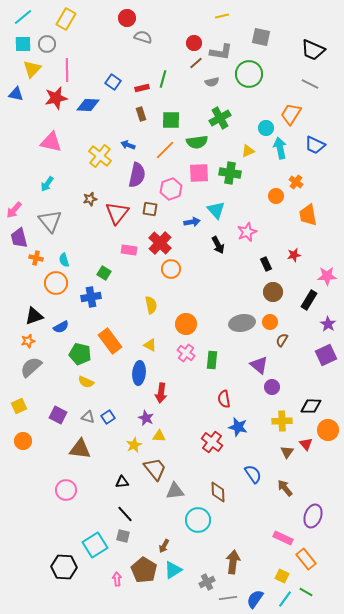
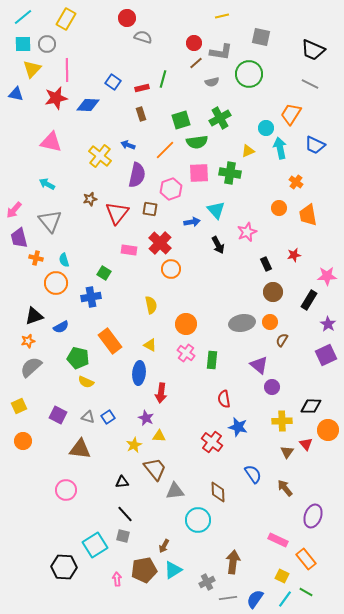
green square at (171, 120): moved 10 px right; rotated 18 degrees counterclockwise
cyan arrow at (47, 184): rotated 84 degrees clockwise
orange circle at (276, 196): moved 3 px right, 12 px down
green pentagon at (80, 354): moved 2 px left, 4 px down
pink rectangle at (283, 538): moved 5 px left, 2 px down
brown pentagon at (144, 570): rotated 30 degrees clockwise
